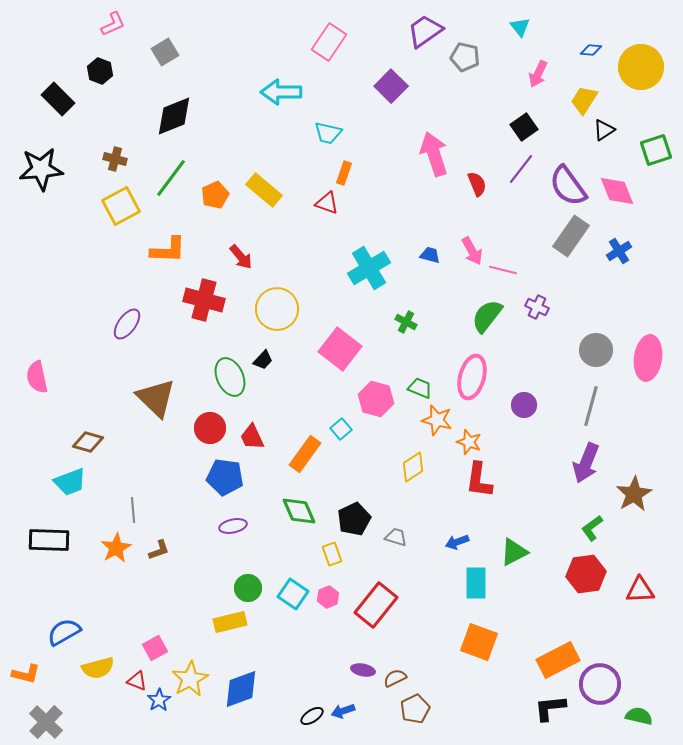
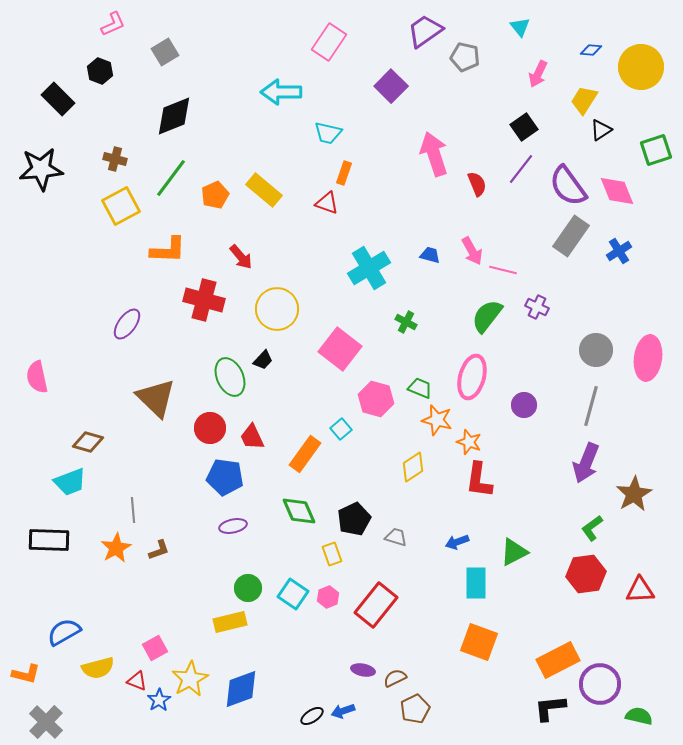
black triangle at (604, 130): moved 3 px left
